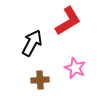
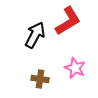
black arrow: moved 3 px right, 8 px up
brown cross: moved 1 px up; rotated 12 degrees clockwise
